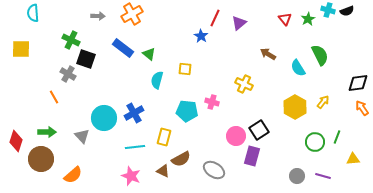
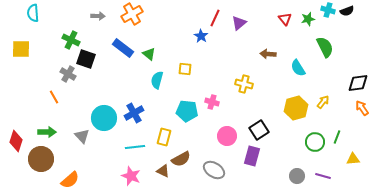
green star at (308, 19): rotated 16 degrees clockwise
brown arrow at (268, 54): rotated 28 degrees counterclockwise
green semicircle at (320, 55): moved 5 px right, 8 px up
yellow cross at (244, 84): rotated 12 degrees counterclockwise
yellow hexagon at (295, 107): moved 1 px right, 1 px down; rotated 15 degrees clockwise
pink circle at (236, 136): moved 9 px left
orange semicircle at (73, 175): moved 3 px left, 5 px down
